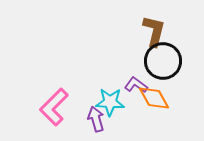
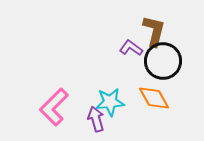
purple L-shape: moved 5 px left, 37 px up
cyan star: rotated 8 degrees counterclockwise
